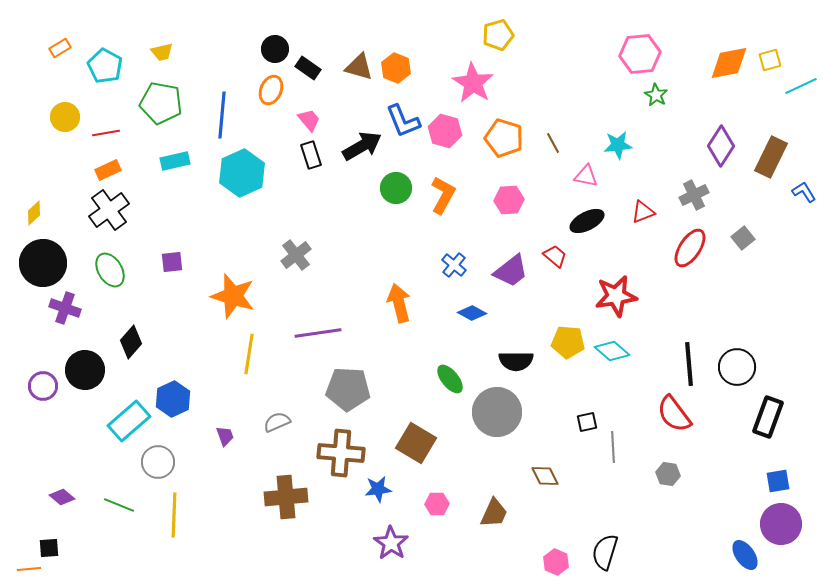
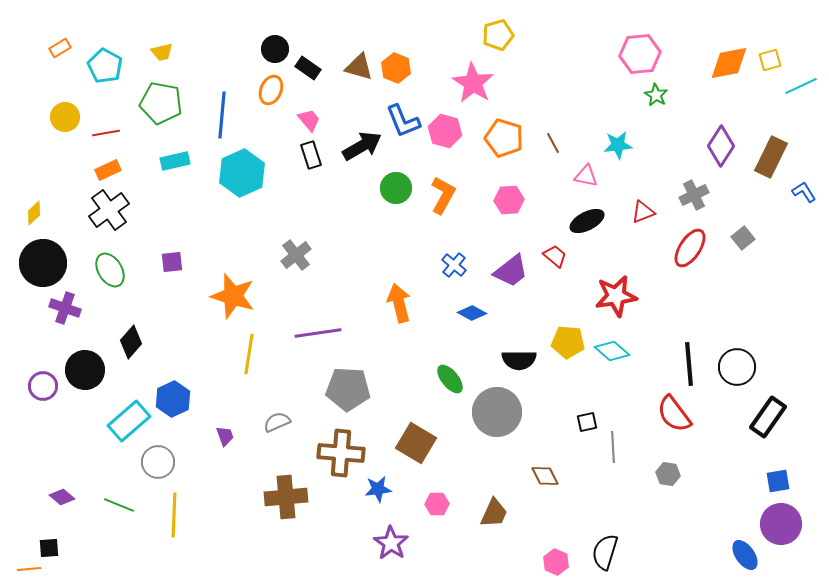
black semicircle at (516, 361): moved 3 px right, 1 px up
black rectangle at (768, 417): rotated 15 degrees clockwise
